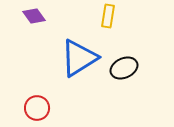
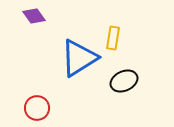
yellow rectangle: moved 5 px right, 22 px down
black ellipse: moved 13 px down
